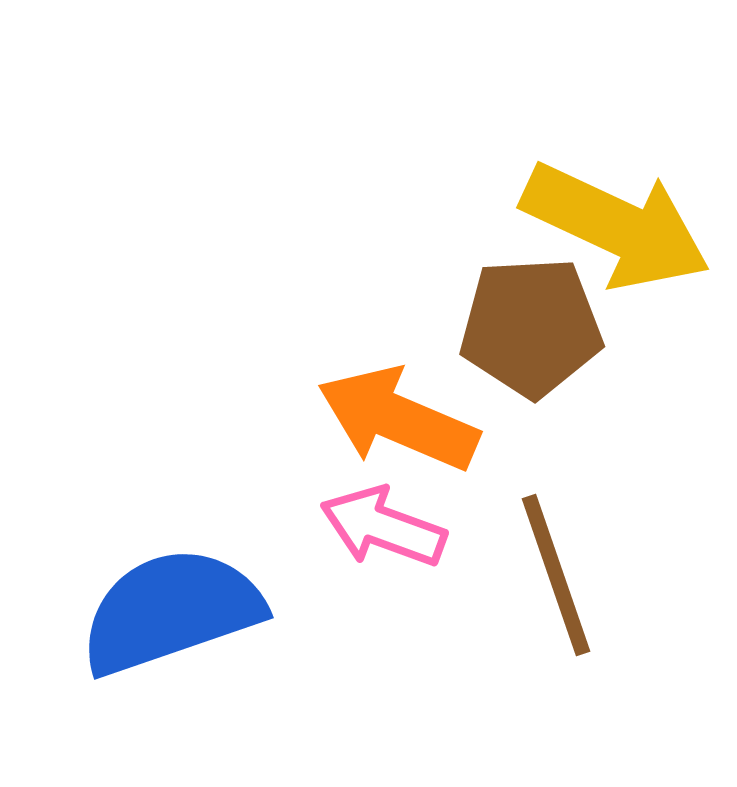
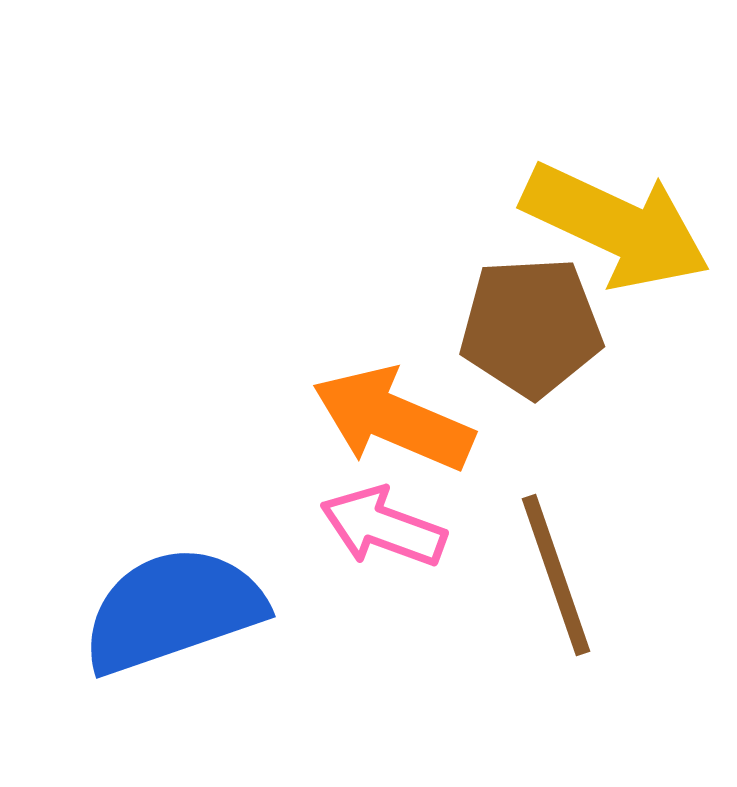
orange arrow: moved 5 px left
blue semicircle: moved 2 px right, 1 px up
